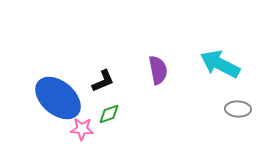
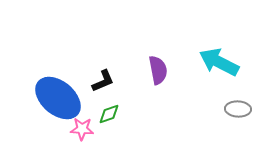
cyan arrow: moved 1 px left, 2 px up
